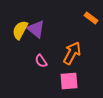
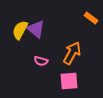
pink semicircle: rotated 40 degrees counterclockwise
